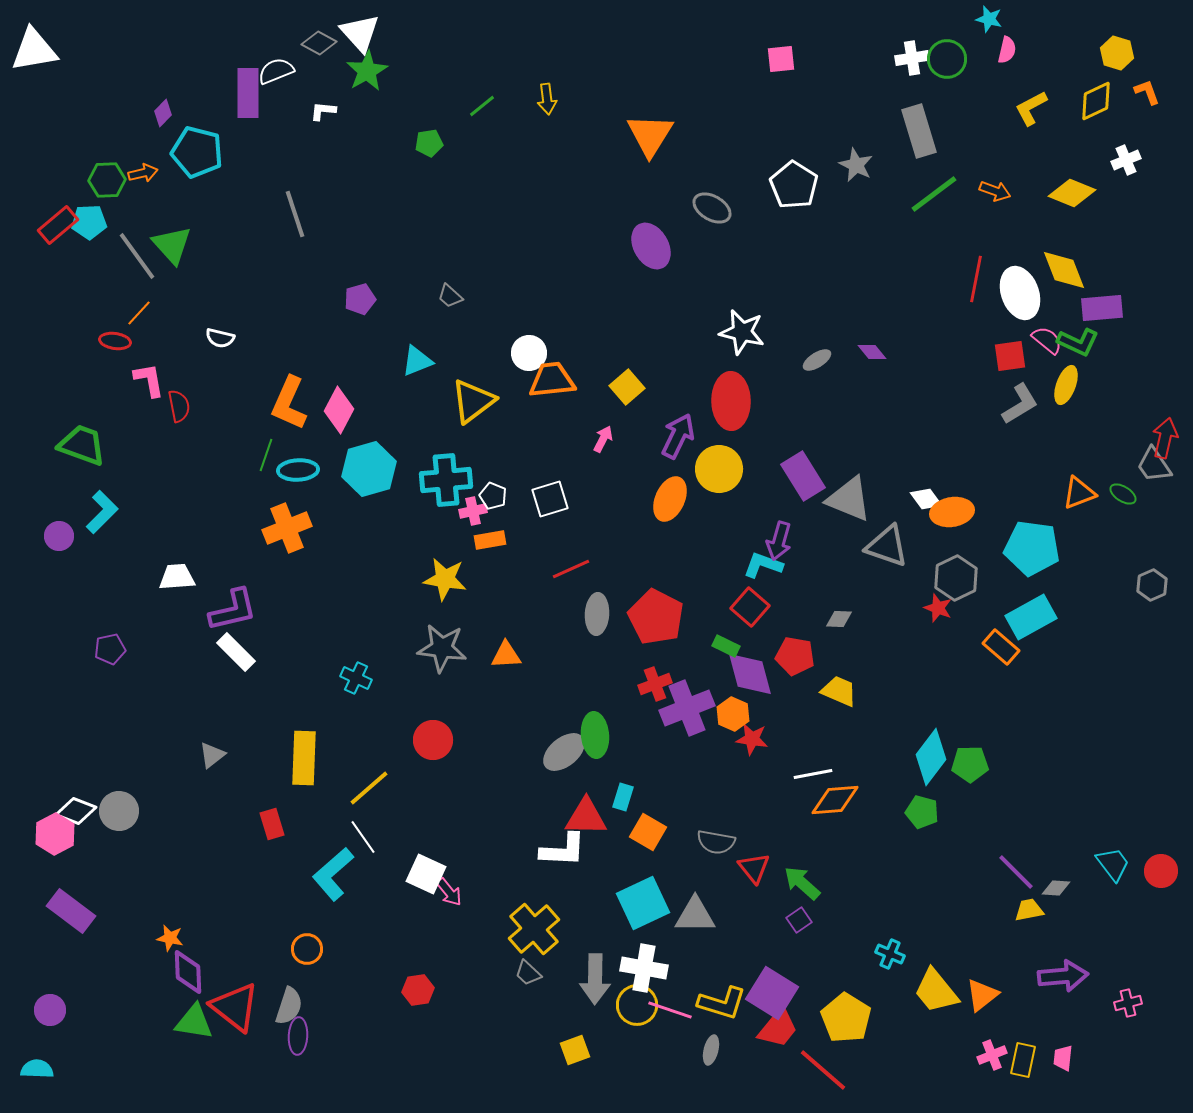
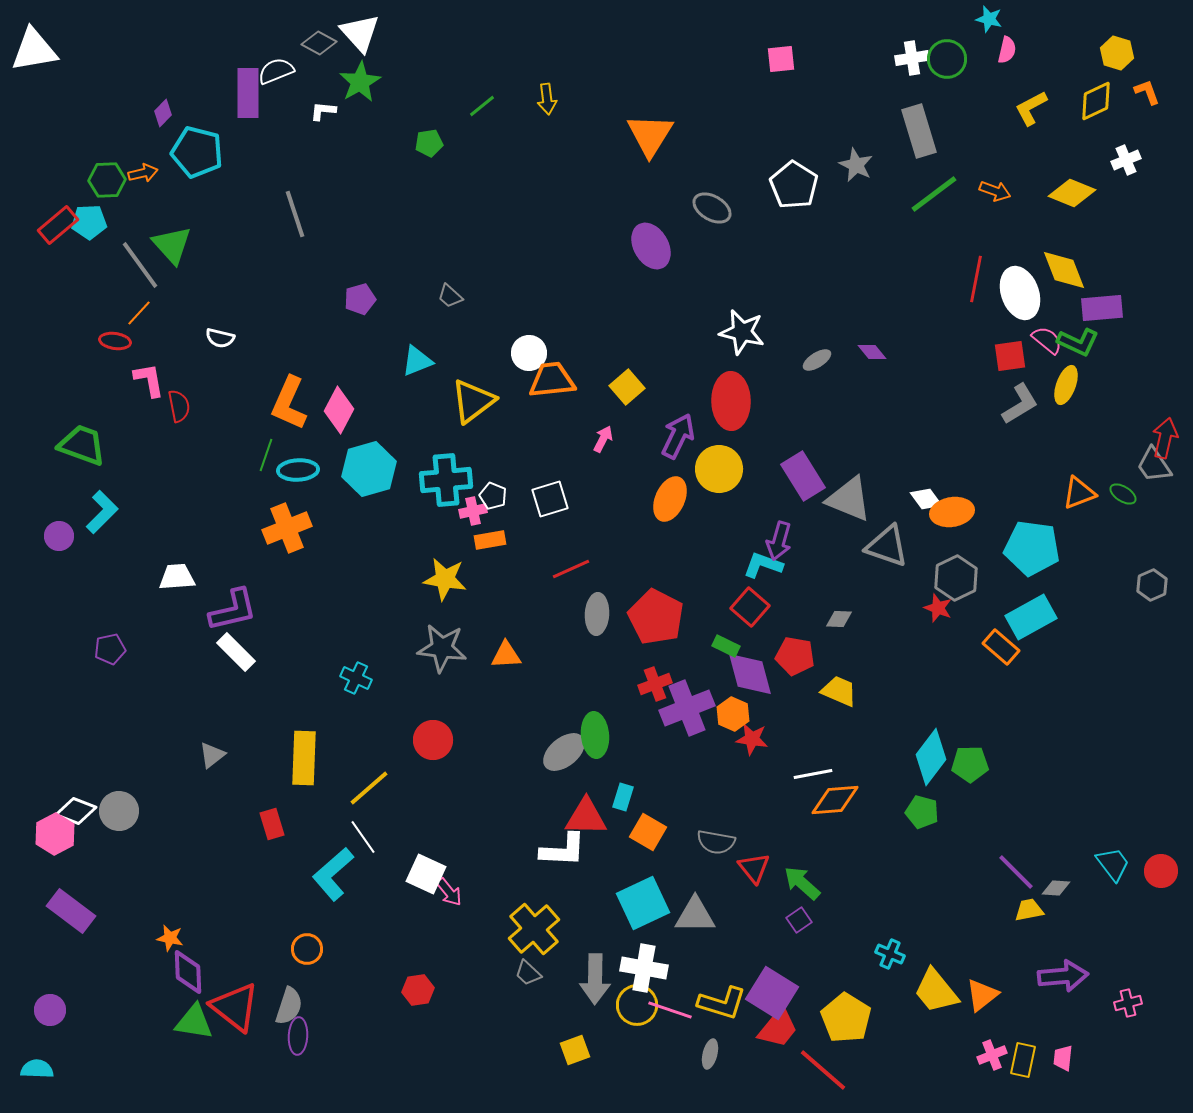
green star at (367, 71): moved 7 px left, 11 px down
gray line at (137, 256): moved 3 px right, 9 px down
gray ellipse at (711, 1050): moved 1 px left, 4 px down
